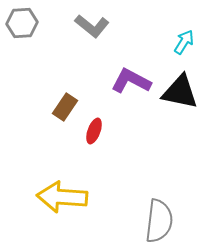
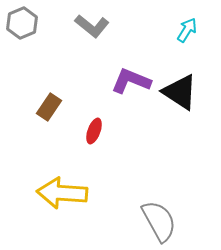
gray hexagon: rotated 20 degrees counterclockwise
cyan arrow: moved 3 px right, 12 px up
purple L-shape: rotated 6 degrees counterclockwise
black triangle: rotated 21 degrees clockwise
brown rectangle: moved 16 px left
yellow arrow: moved 4 px up
gray semicircle: rotated 36 degrees counterclockwise
